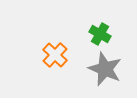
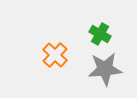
gray star: rotated 28 degrees counterclockwise
